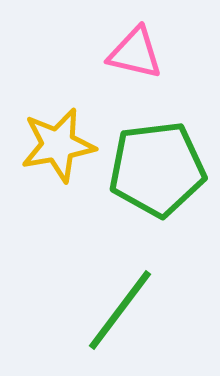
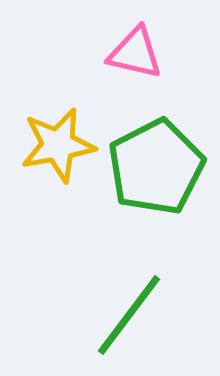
green pentagon: moved 1 px left, 2 px up; rotated 20 degrees counterclockwise
green line: moved 9 px right, 5 px down
